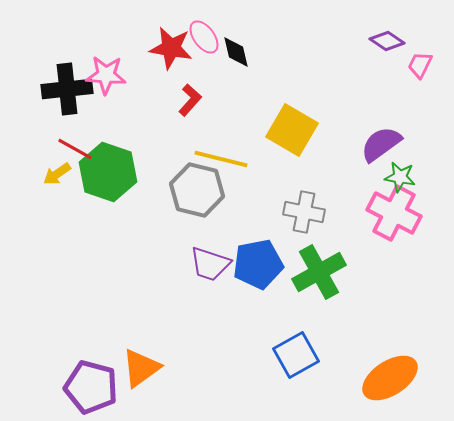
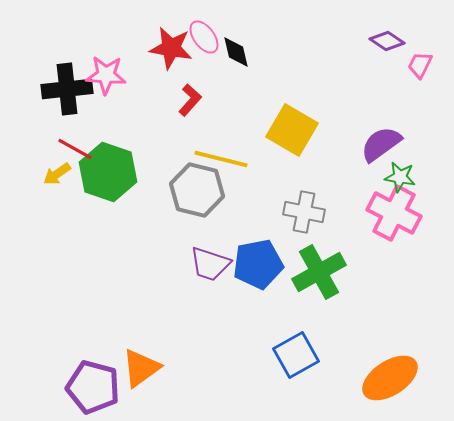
purple pentagon: moved 2 px right
